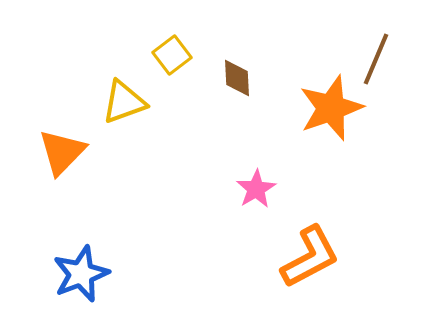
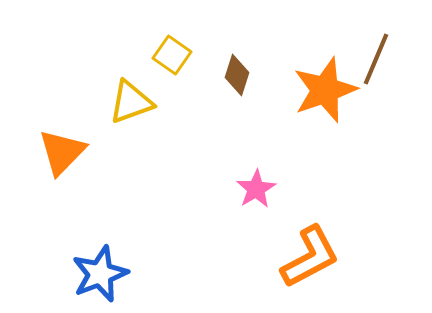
yellow square: rotated 18 degrees counterclockwise
brown diamond: moved 3 px up; rotated 21 degrees clockwise
yellow triangle: moved 7 px right
orange star: moved 6 px left, 18 px up
blue star: moved 19 px right
